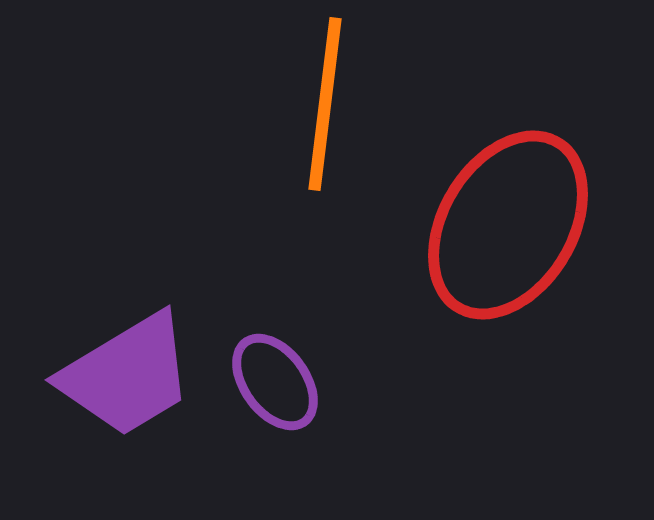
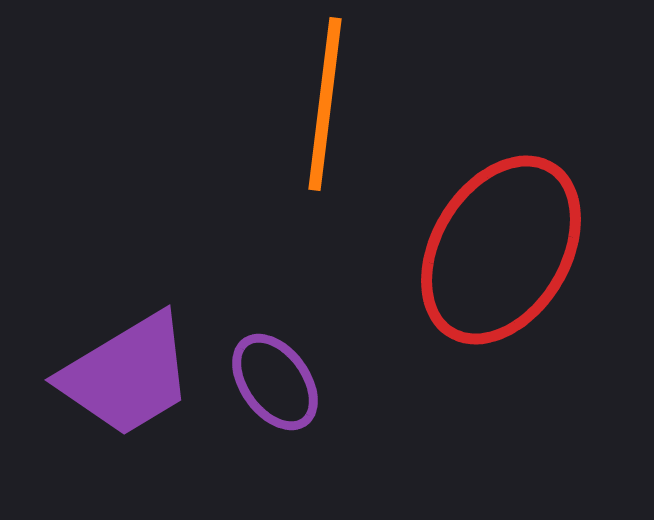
red ellipse: moved 7 px left, 25 px down
